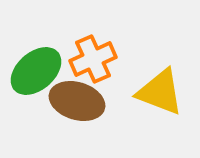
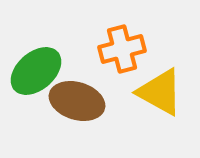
orange cross: moved 29 px right, 10 px up; rotated 9 degrees clockwise
yellow triangle: rotated 8 degrees clockwise
